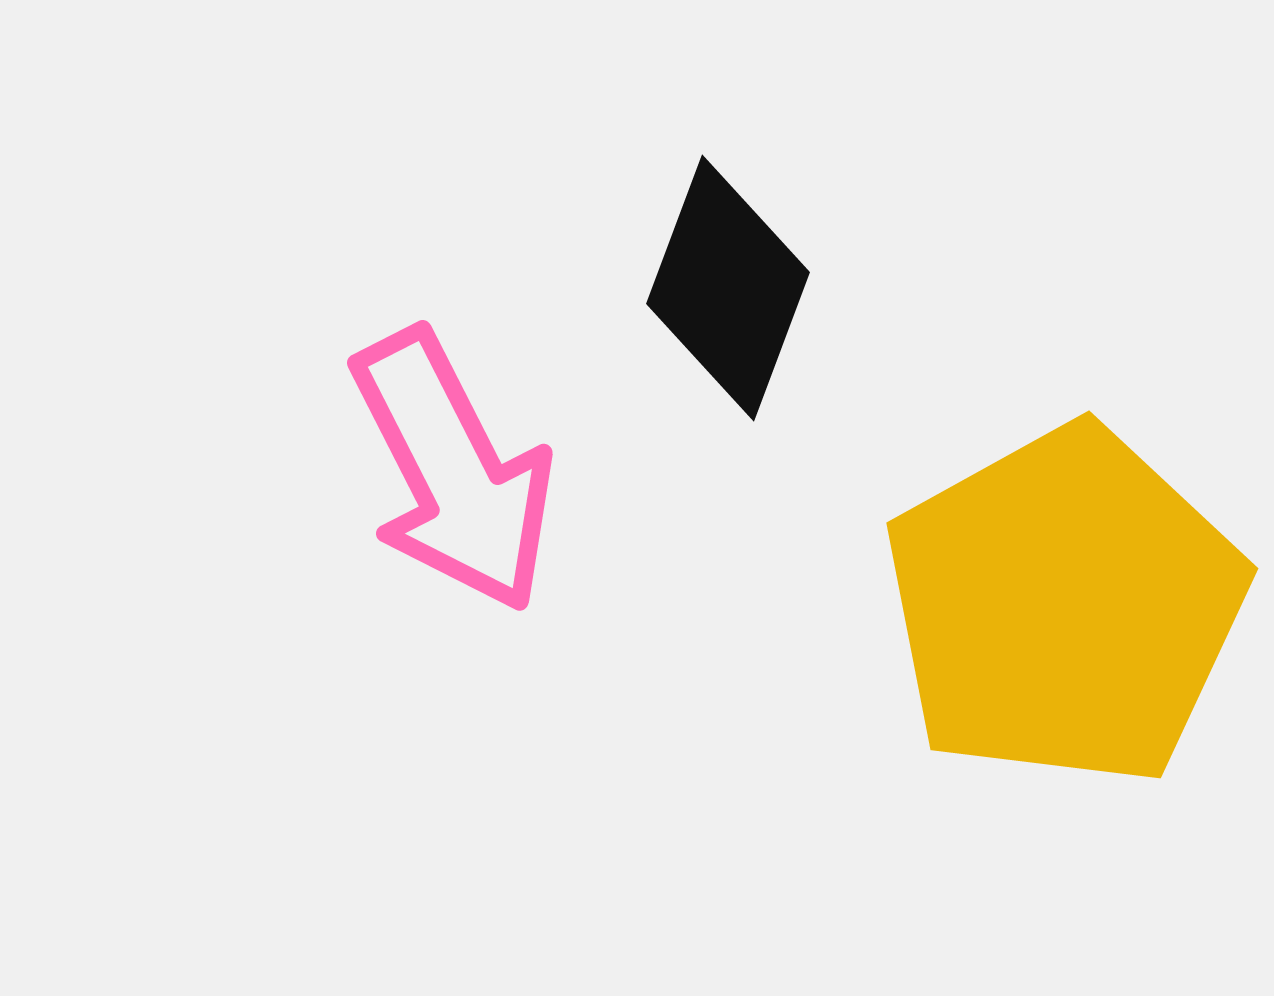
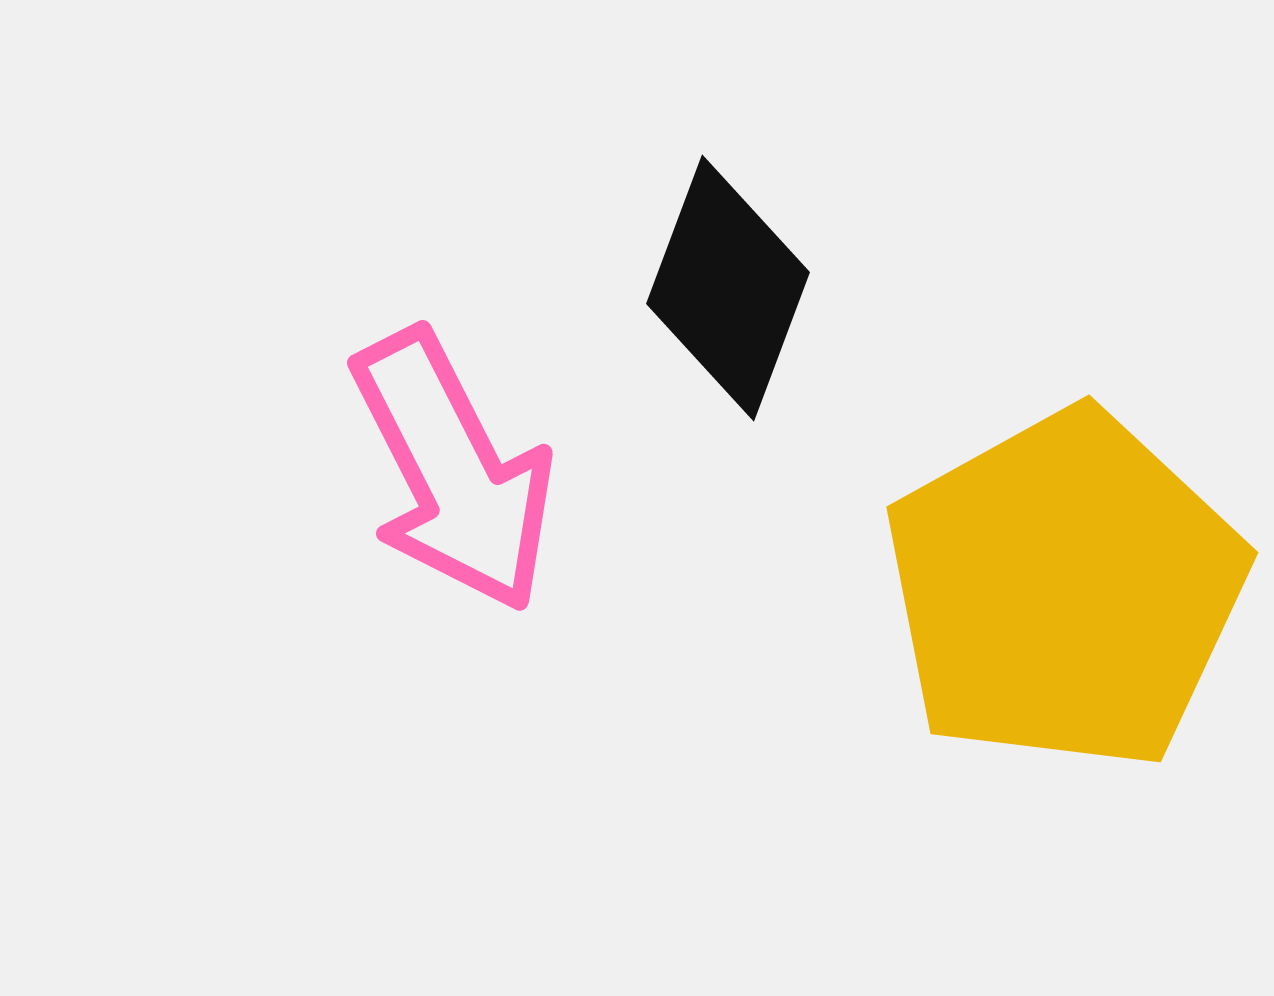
yellow pentagon: moved 16 px up
